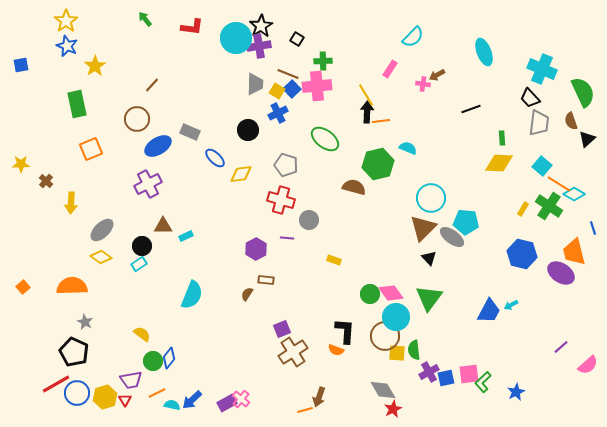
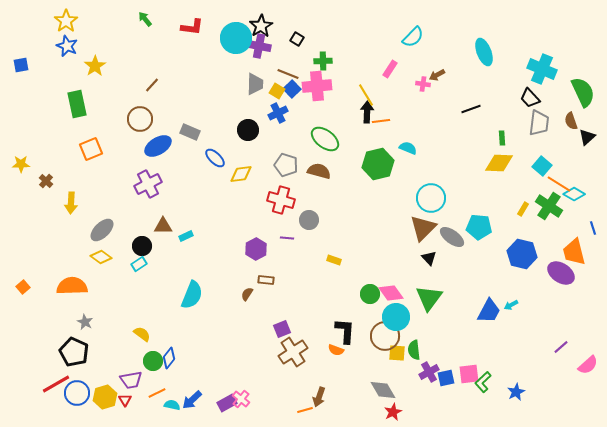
purple cross at (259, 46): rotated 20 degrees clockwise
brown circle at (137, 119): moved 3 px right
black triangle at (587, 139): moved 2 px up
brown semicircle at (354, 187): moved 35 px left, 16 px up
cyan pentagon at (466, 222): moved 13 px right, 5 px down
red star at (393, 409): moved 3 px down
